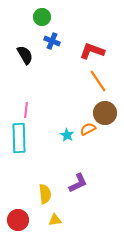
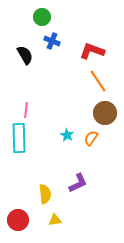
orange semicircle: moved 3 px right, 9 px down; rotated 28 degrees counterclockwise
